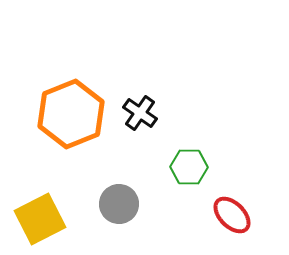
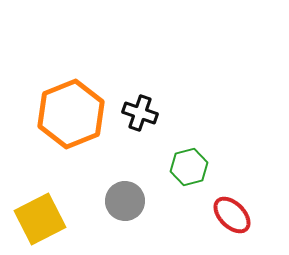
black cross: rotated 16 degrees counterclockwise
green hexagon: rotated 15 degrees counterclockwise
gray circle: moved 6 px right, 3 px up
